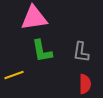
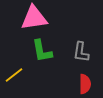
yellow line: rotated 18 degrees counterclockwise
